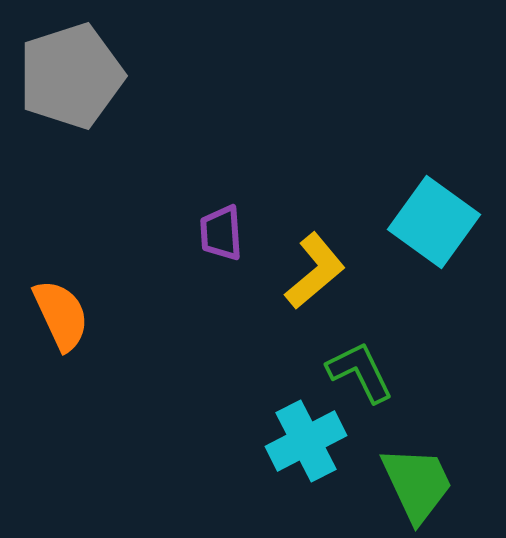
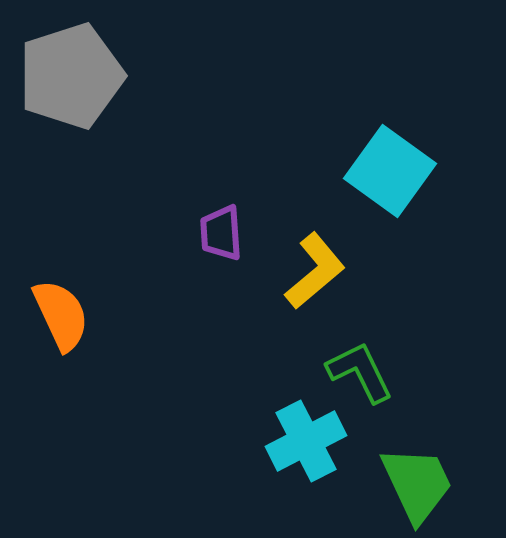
cyan square: moved 44 px left, 51 px up
